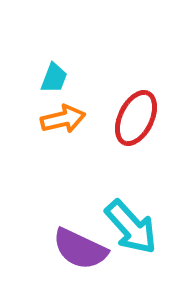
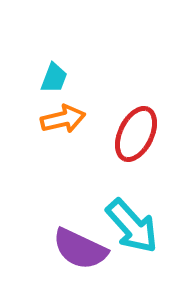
red ellipse: moved 16 px down
cyan arrow: moved 1 px right, 1 px up
